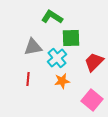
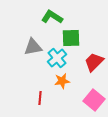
red line: moved 12 px right, 19 px down
pink square: moved 2 px right
